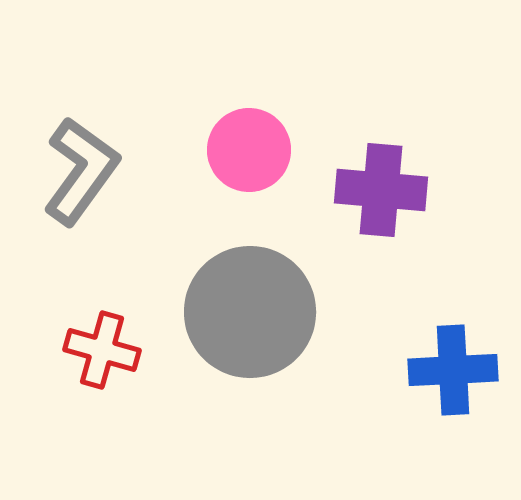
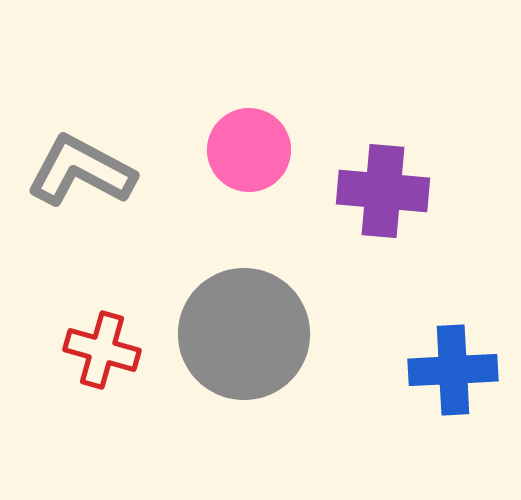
gray L-shape: rotated 98 degrees counterclockwise
purple cross: moved 2 px right, 1 px down
gray circle: moved 6 px left, 22 px down
